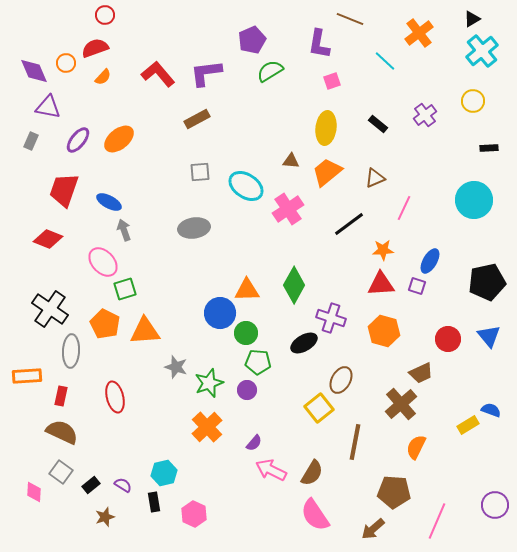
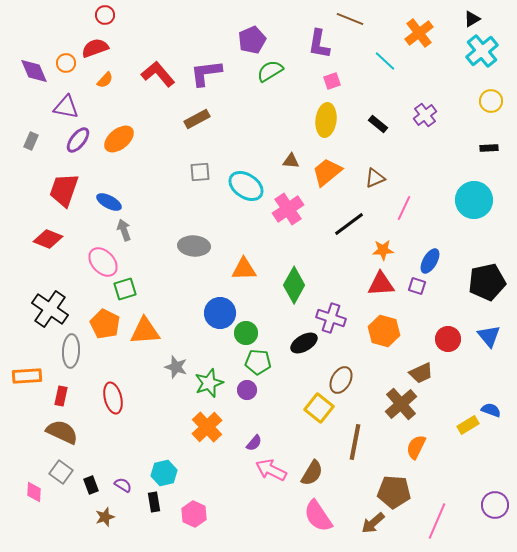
orange semicircle at (103, 77): moved 2 px right, 3 px down
yellow circle at (473, 101): moved 18 px right
purple triangle at (48, 107): moved 18 px right
yellow ellipse at (326, 128): moved 8 px up
gray ellipse at (194, 228): moved 18 px down; rotated 12 degrees clockwise
orange triangle at (247, 290): moved 3 px left, 21 px up
red ellipse at (115, 397): moved 2 px left, 1 px down
yellow square at (319, 408): rotated 12 degrees counterclockwise
black rectangle at (91, 485): rotated 72 degrees counterclockwise
pink semicircle at (315, 515): moved 3 px right, 1 px down
brown arrow at (373, 529): moved 6 px up
